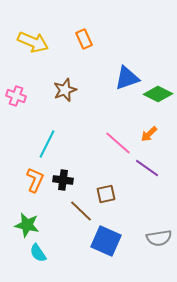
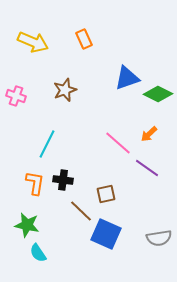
orange L-shape: moved 3 px down; rotated 15 degrees counterclockwise
blue square: moved 7 px up
